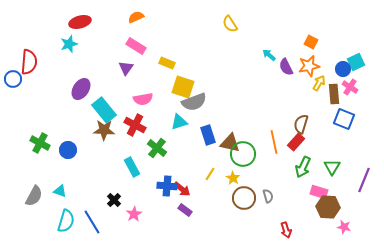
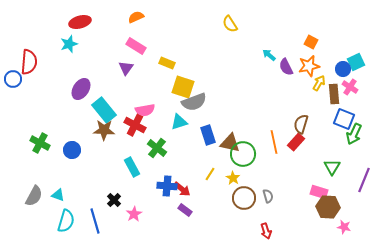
pink semicircle at (143, 99): moved 2 px right, 11 px down
blue circle at (68, 150): moved 4 px right
green arrow at (303, 167): moved 51 px right, 33 px up
cyan triangle at (60, 191): moved 2 px left, 4 px down
blue line at (92, 222): moved 3 px right, 1 px up; rotated 15 degrees clockwise
red arrow at (286, 230): moved 20 px left, 1 px down
